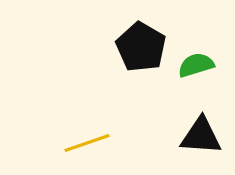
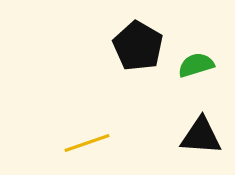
black pentagon: moved 3 px left, 1 px up
